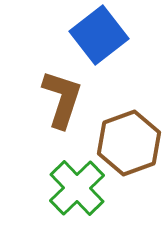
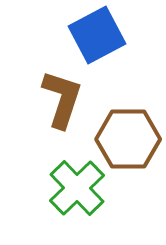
blue square: moved 2 px left; rotated 10 degrees clockwise
brown hexagon: moved 1 px left, 4 px up; rotated 20 degrees clockwise
